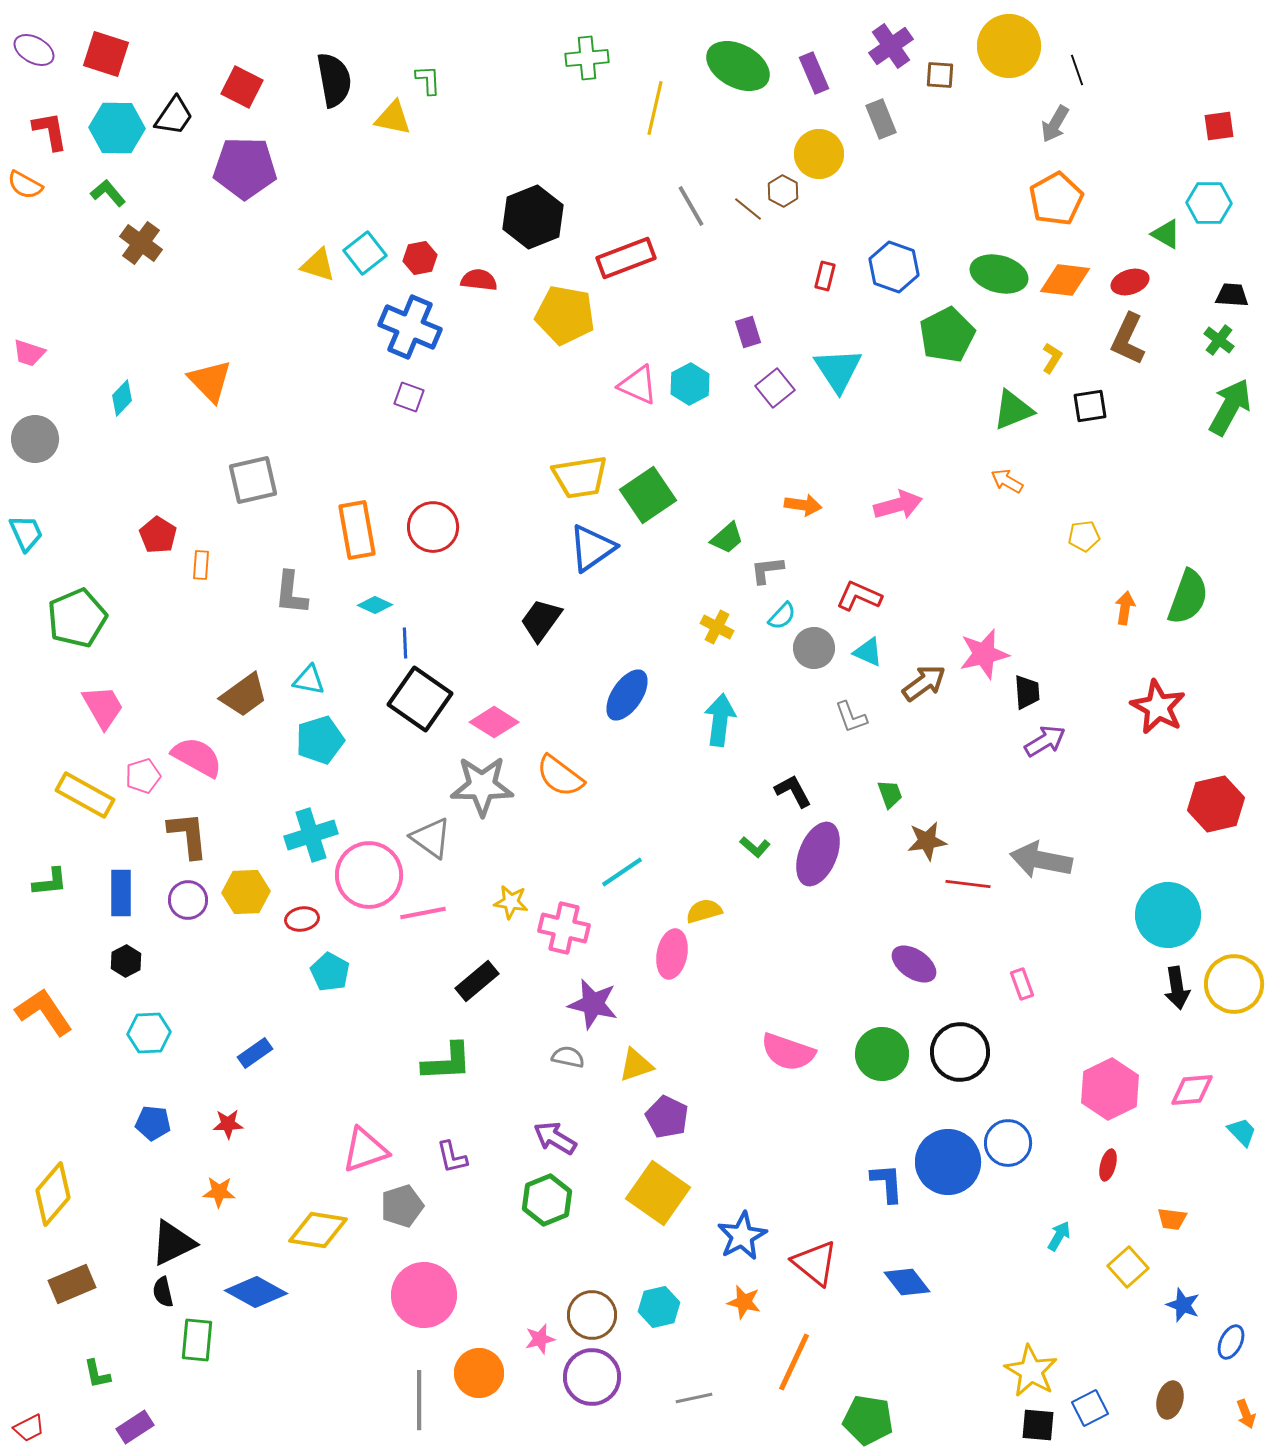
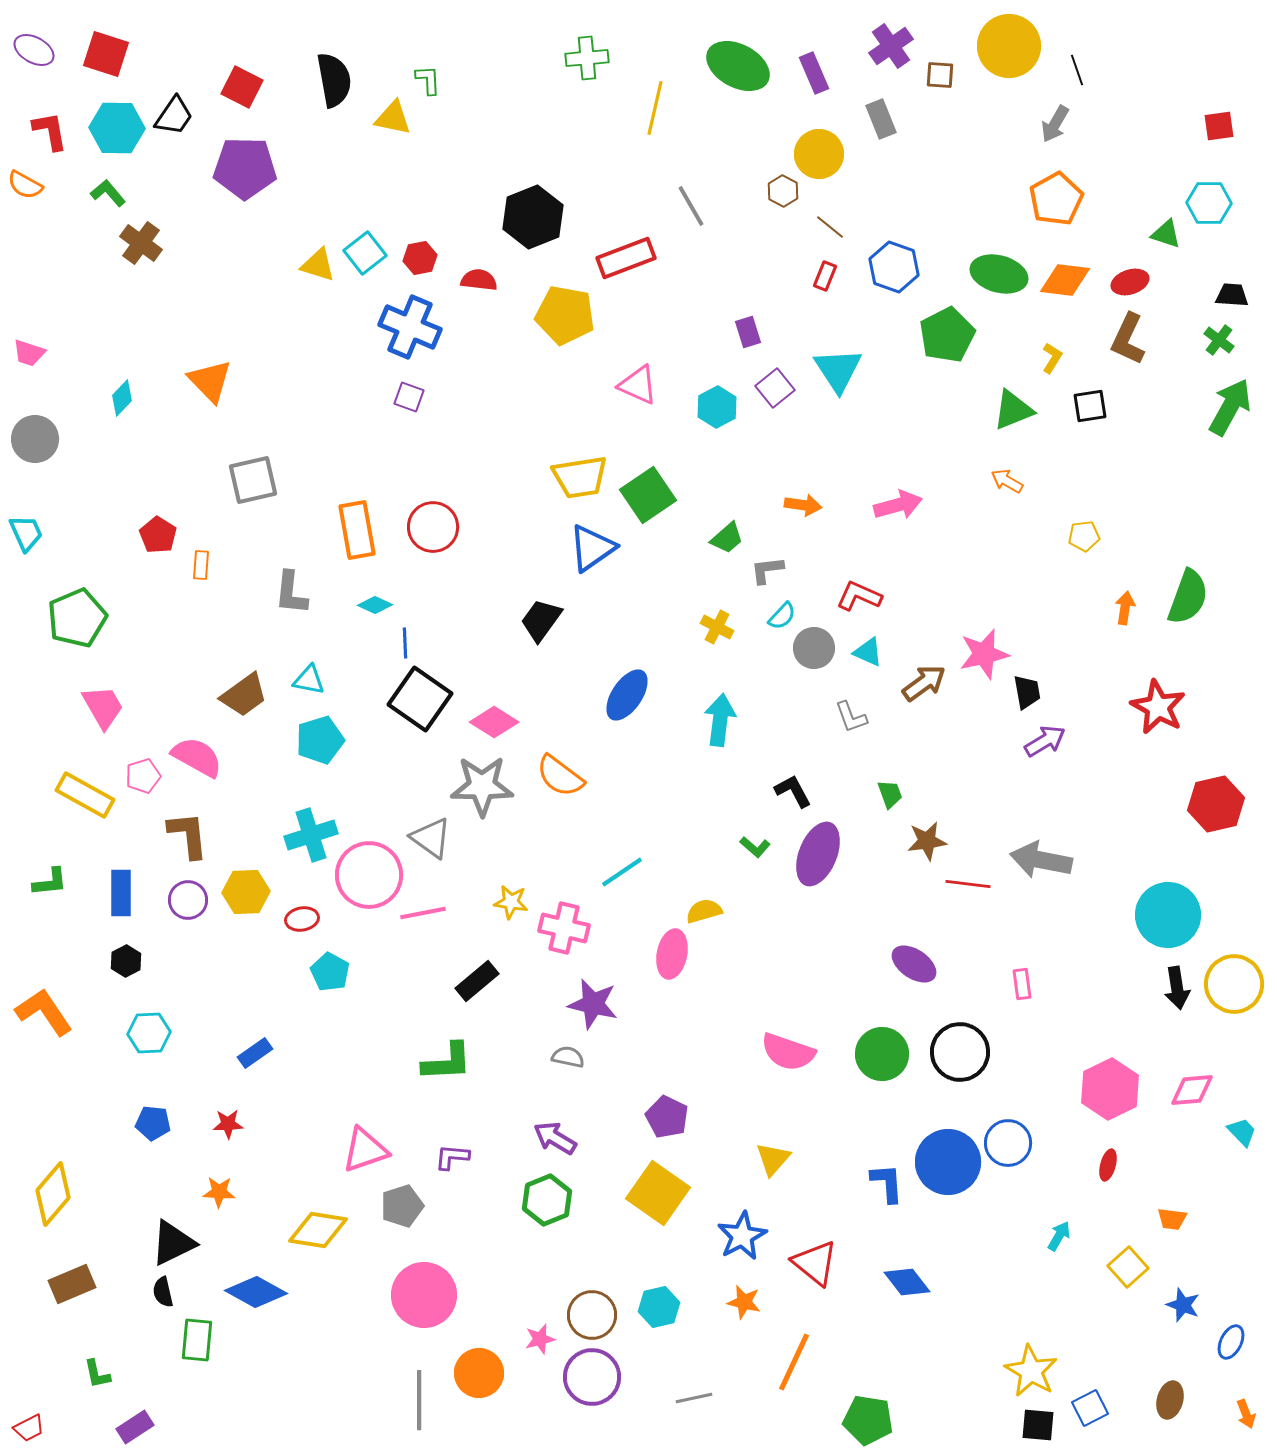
brown line at (748, 209): moved 82 px right, 18 px down
green triangle at (1166, 234): rotated 12 degrees counterclockwise
red rectangle at (825, 276): rotated 8 degrees clockwise
cyan hexagon at (690, 384): moved 27 px right, 23 px down
black trapezoid at (1027, 692): rotated 6 degrees counterclockwise
pink rectangle at (1022, 984): rotated 12 degrees clockwise
yellow triangle at (636, 1065): moved 137 px right, 94 px down; rotated 30 degrees counterclockwise
purple L-shape at (452, 1157): rotated 108 degrees clockwise
